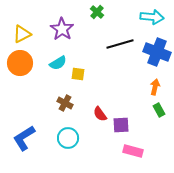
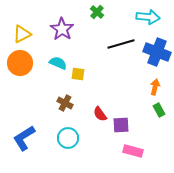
cyan arrow: moved 4 px left
black line: moved 1 px right
cyan semicircle: rotated 126 degrees counterclockwise
